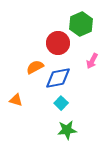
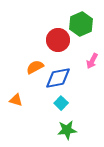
red circle: moved 3 px up
